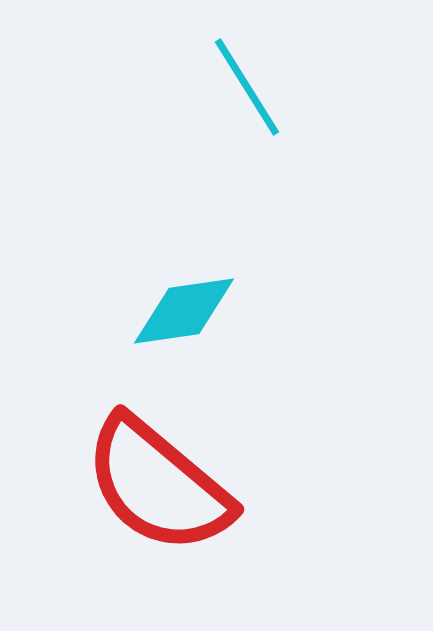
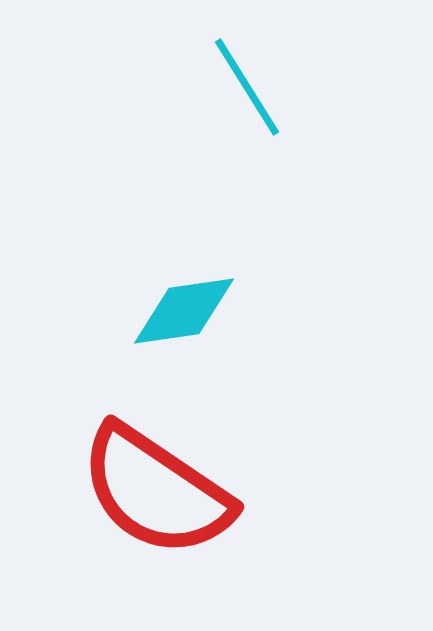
red semicircle: moved 2 px left, 6 px down; rotated 6 degrees counterclockwise
